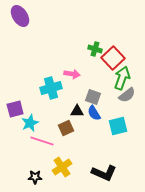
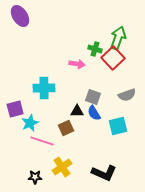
pink arrow: moved 5 px right, 10 px up
green arrow: moved 4 px left, 40 px up
cyan cross: moved 7 px left; rotated 15 degrees clockwise
gray semicircle: rotated 18 degrees clockwise
